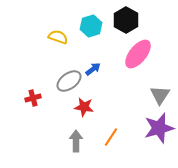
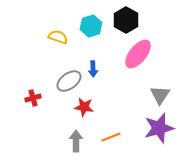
blue arrow: rotated 126 degrees clockwise
orange line: rotated 36 degrees clockwise
